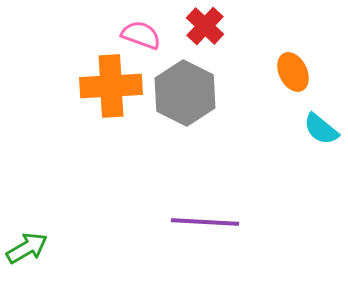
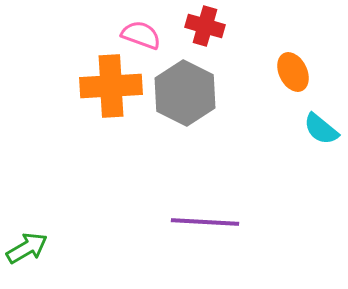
red cross: rotated 27 degrees counterclockwise
